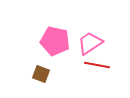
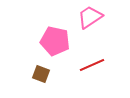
pink trapezoid: moved 26 px up
red line: moved 5 px left; rotated 35 degrees counterclockwise
